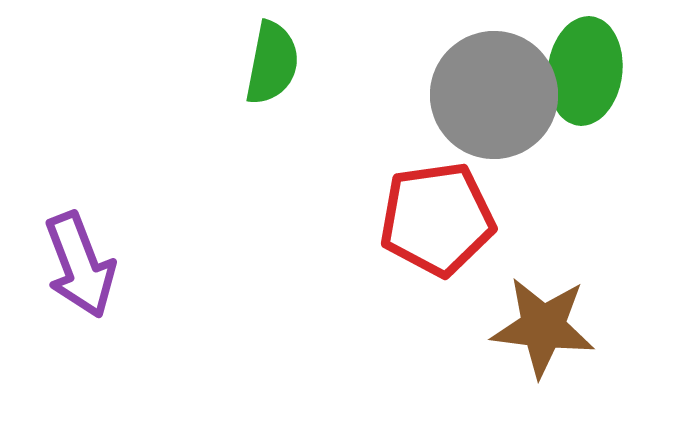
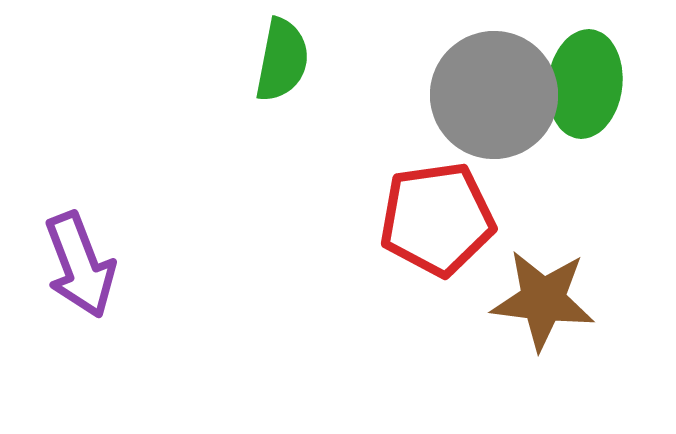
green semicircle: moved 10 px right, 3 px up
green ellipse: moved 13 px down
brown star: moved 27 px up
